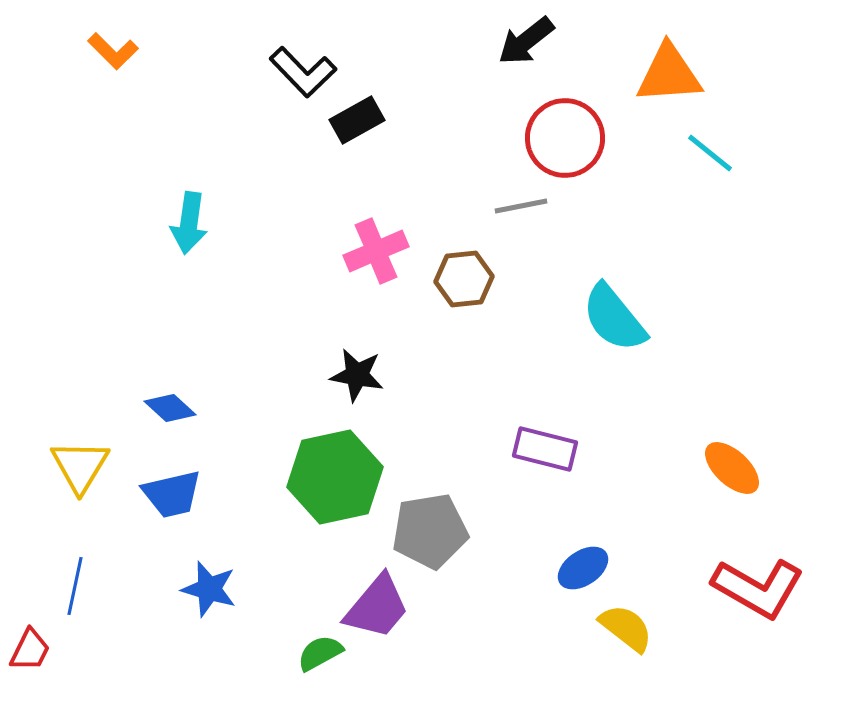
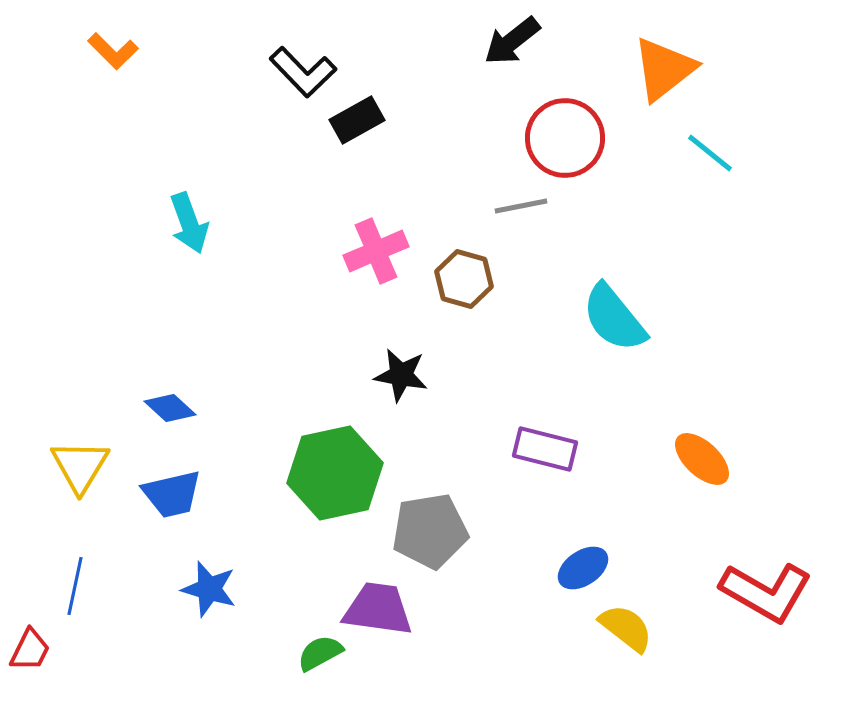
black arrow: moved 14 px left
orange triangle: moved 5 px left, 5 px up; rotated 34 degrees counterclockwise
cyan arrow: rotated 28 degrees counterclockwise
brown hexagon: rotated 22 degrees clockwise
black star: moved 44 px right
orange ellipse: moved 30 px left, 9 px up
green hexagon: moved 4 px up
red L-shape: moved 8 px right, 4 px down
purple trapezoid: moved 1 px right, 2 px down; rotated 122 degrees counterclockwise
